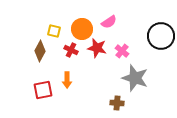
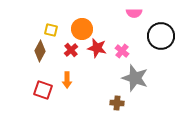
pink semicircle: moved 25 px right, 9 px up; rotated 35 degrees clockwise
yellow square: moved 3 px left, 1 px up
red cross: rotated 24 degrees clockwise
red square: rotated 30 degrees clockwise
